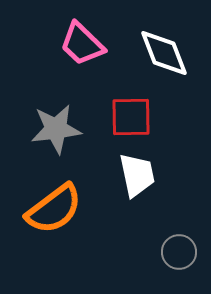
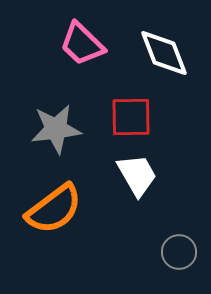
white trapezoid: rotated 18 degrees counterclockwise
